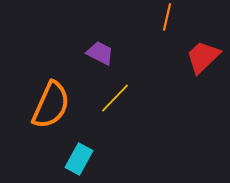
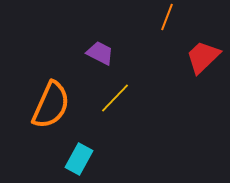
orange line: rotated 8 degrees clockwise
